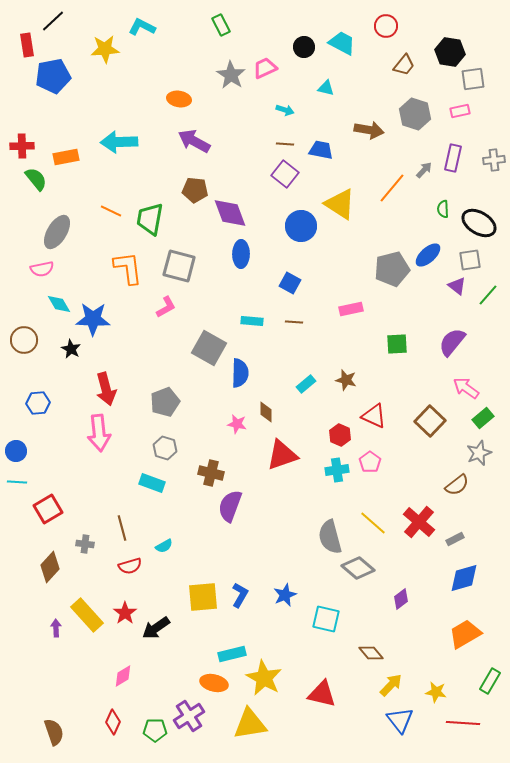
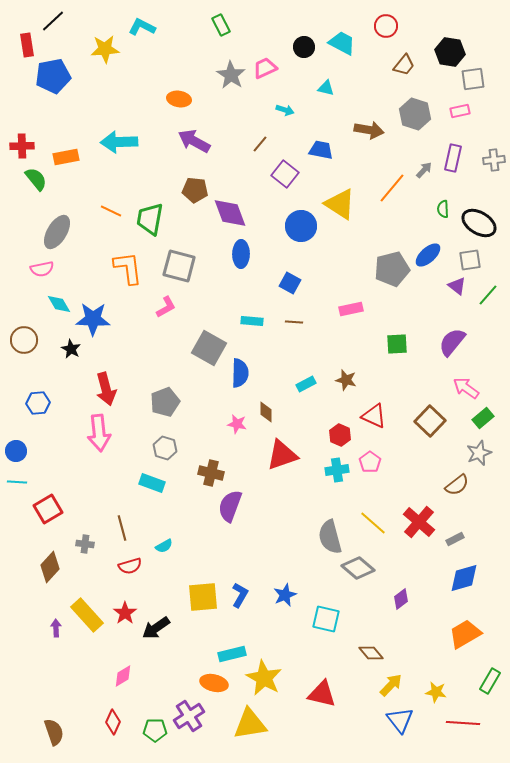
brown line at (285, 144): moved 25 px left; rotated 54 degrees counterclockwise
cyan rectangle at (306, 384): rotated 12 degrees clockwise
